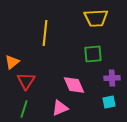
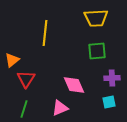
green square: moved 4 px right, 3 px up
orange triangle: moved 2 px up
red triangle: moved 2 px up
